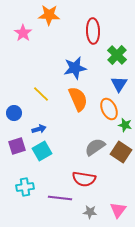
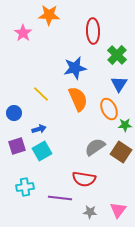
green star: rotated 16 degrees counterclockwise
